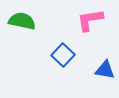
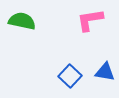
blue square: moved 7 px right, 21 px down
blue triangle: moved 2 px down
